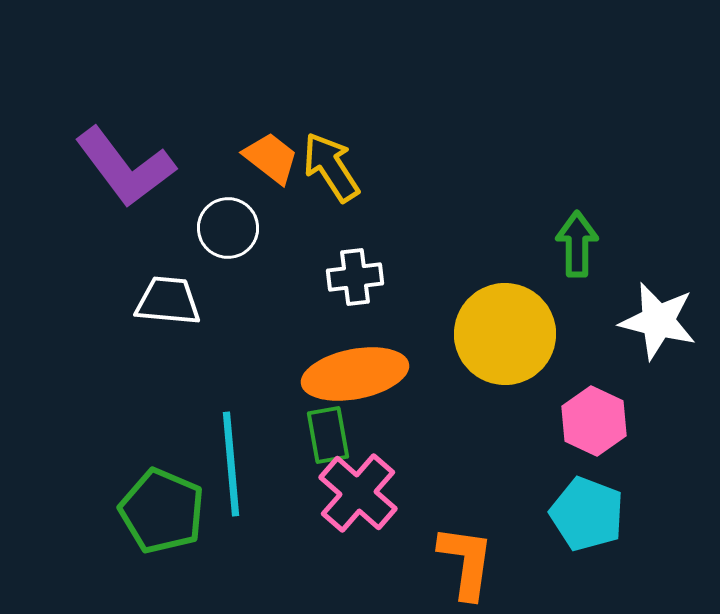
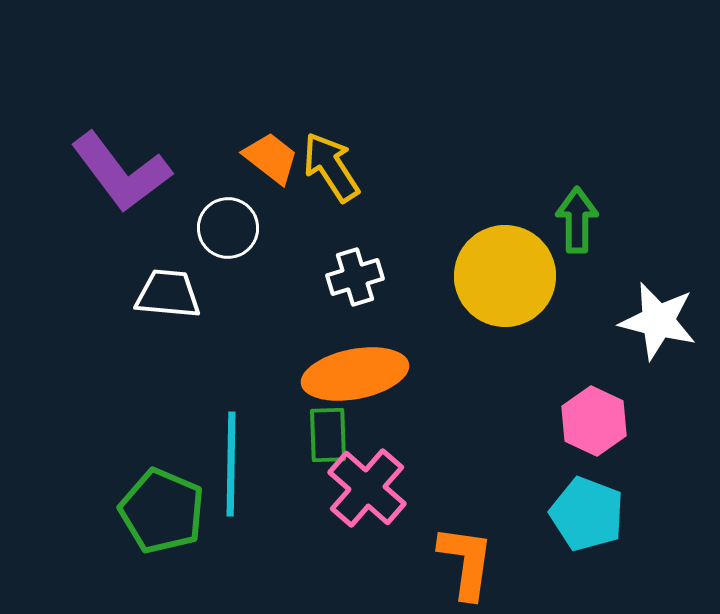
purple L-shape: moved 4 px left, 5 px down
green arrow: moved 24 px up
white cross: rotated 10 degrees counterclockwise
white trapezoid: moved 7 px up
yellow circle: moved 58 px up
green rectangle: rotated 8 degrees clockwise
cyan line: rotated 6 degrees clockwise
pink cross: moved 9 px right, 5 px up
